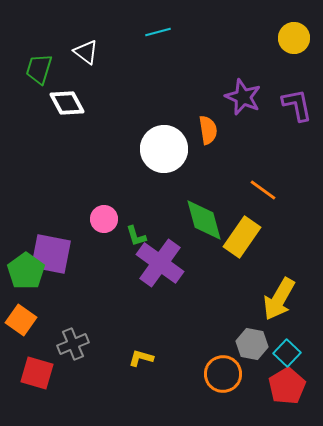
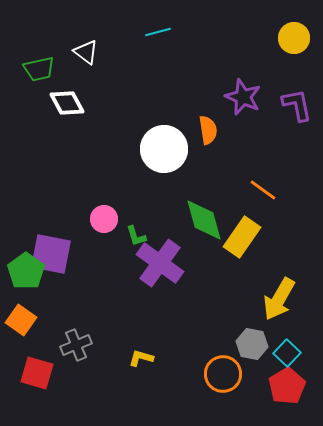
green trapezoid: rotated 120 degrees counterclockwise
gray cross: moved 3 px right, 1 px down
